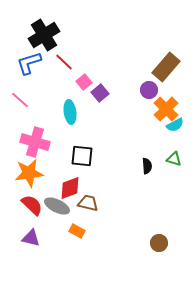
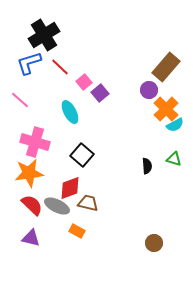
red line: moved 4 px left, 5 px down
cyan ellipse: rotated 20 degrees counterclockwise
black square: moved 1 px up; rotated 35 degrees clockwise
brown circle: moved 5 px left
